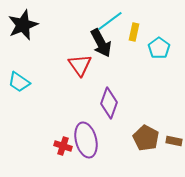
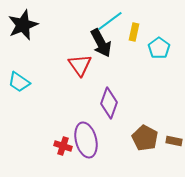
brown pentagon: moved 1 px left
